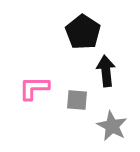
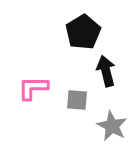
black pentagon: rotated 8 degrees clockwise
black arrow: rotated 8 degrees counterclockwise
pink L-shape: moved 1 px left
